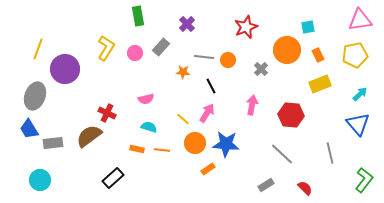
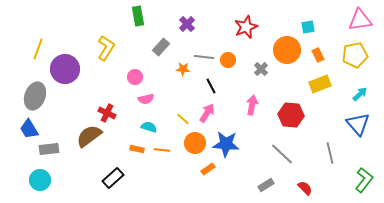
pink circle at (135, 53): moved 24 px down
orange star at (183, 72): moved 3 px up
gray rectangle at (53, 143): moved 4 px left, 6 px down
